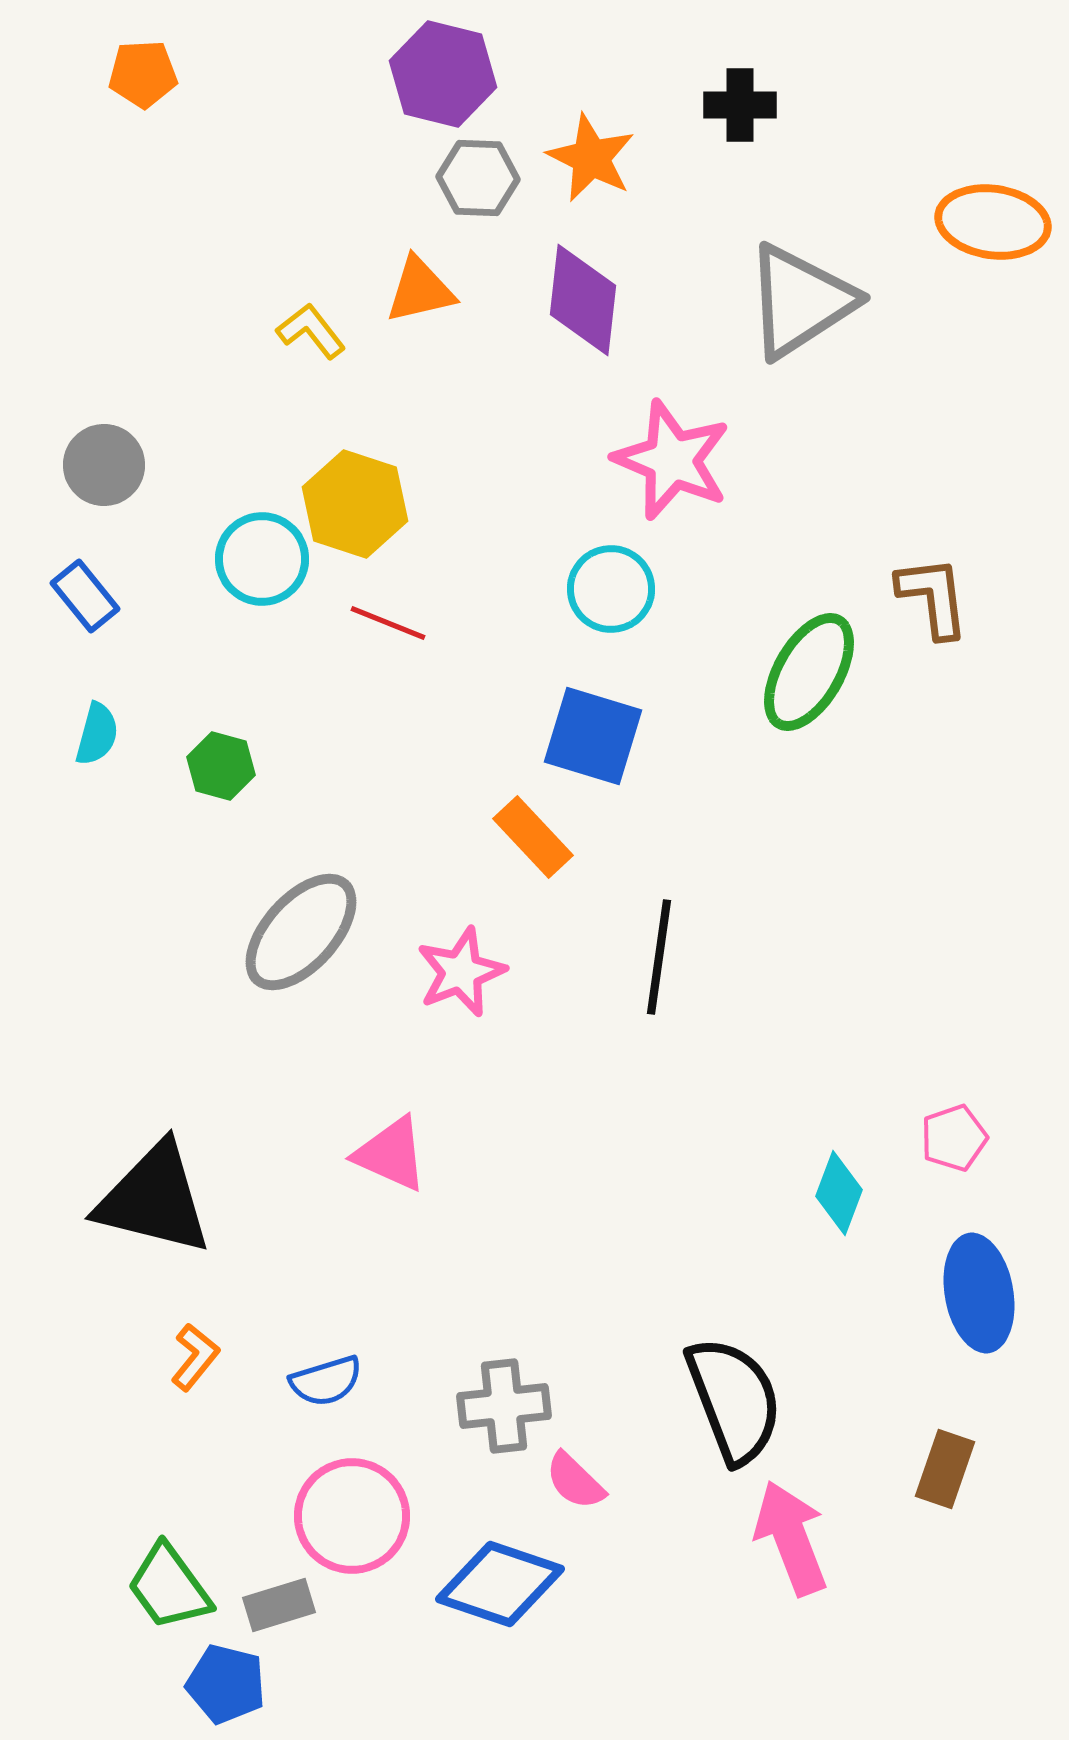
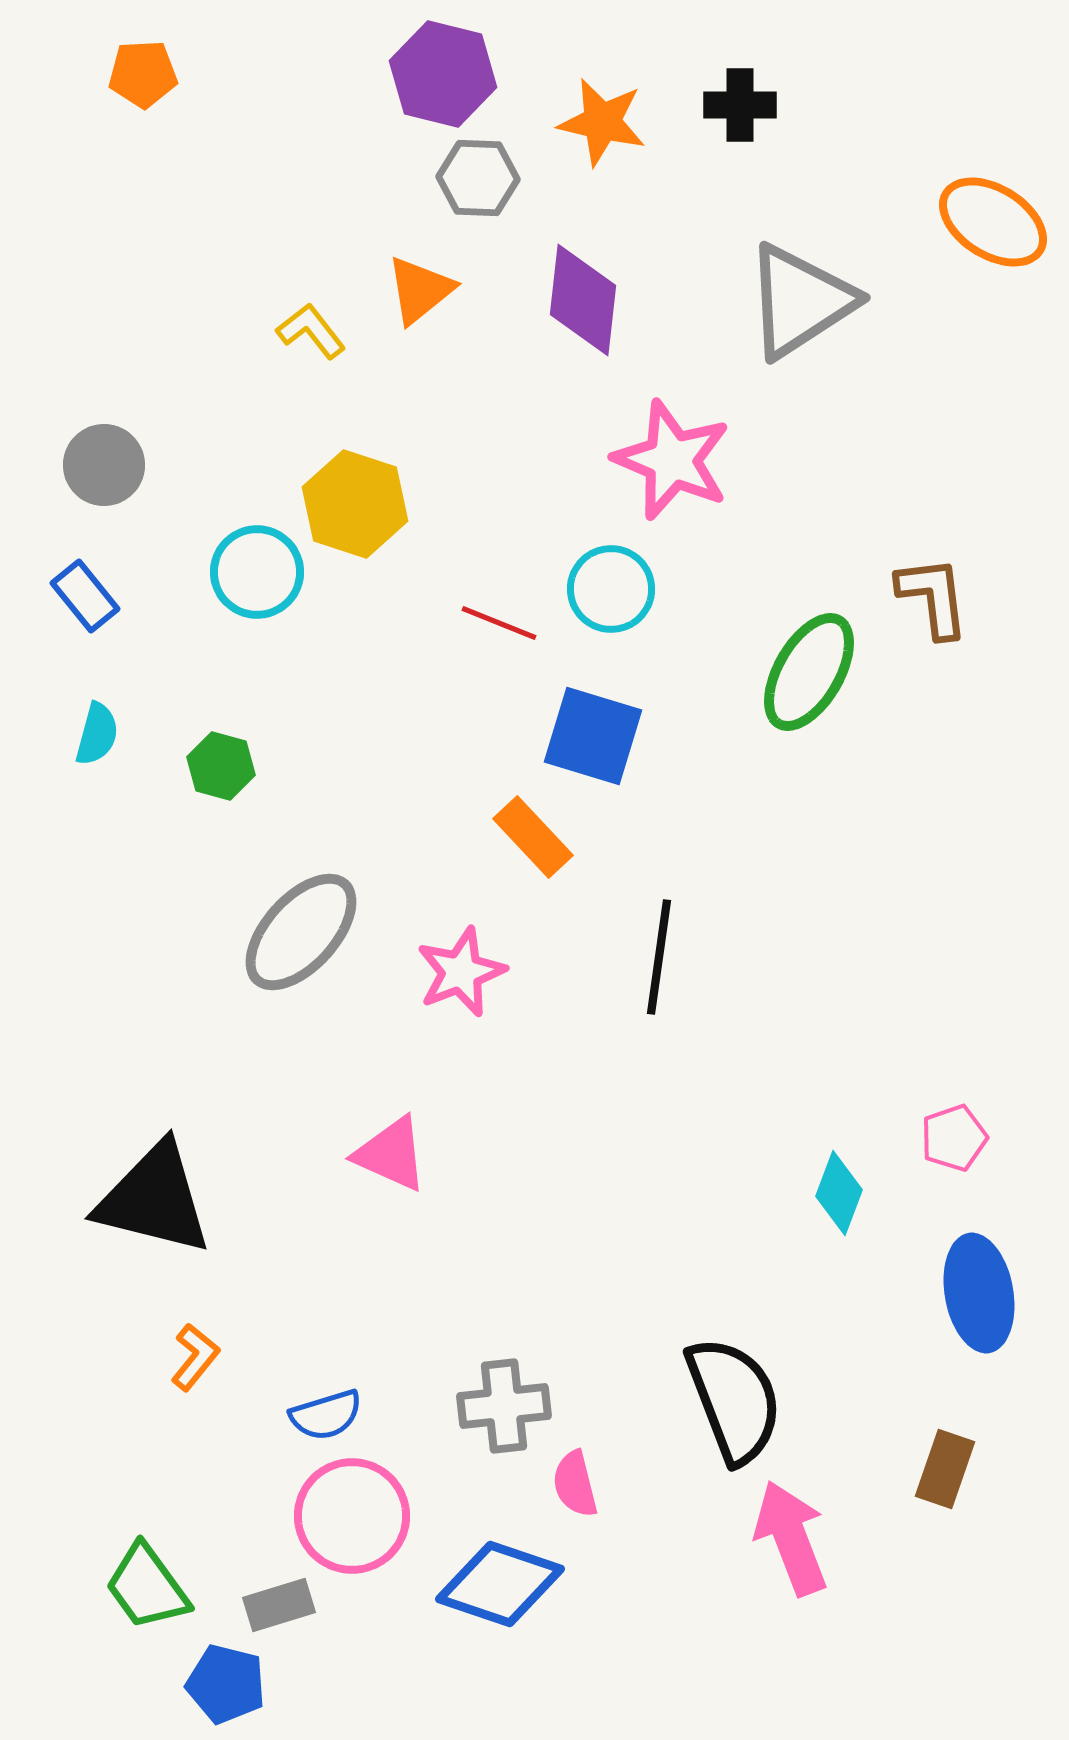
orange star at (591, 158): moved 11 px right, 36 px up; rotated 14 degrees counterclockwise
orange ellipse at (993, 222): rotated 24 degrees clockwise
orange triangle at (420, 290): rotated 26 degrees counterclockwise
cyan circle at (262, 559): moved 5 px left, 13 px down
red line at (388, 623): moved 111 px right
blue semicircle at (326, 1381): moved 34 px down
pink semicircle at (575, 1481): moved 3 px down; rotated 32 degrees clockwise
green trapezoid at (169, 1587): moved 22 px left
